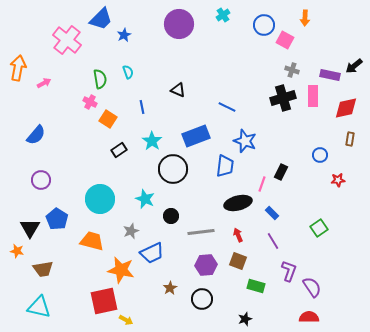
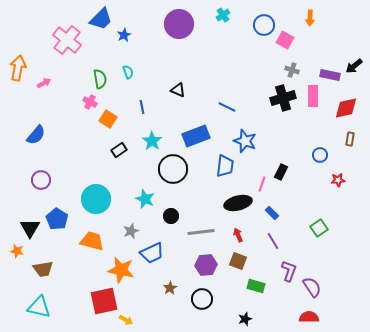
orange arrow at (305, 18): moved 5 px right
cyan circle at (100, 199): moved 4 px left
